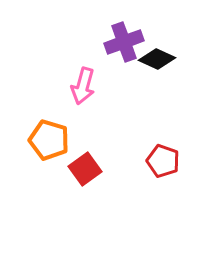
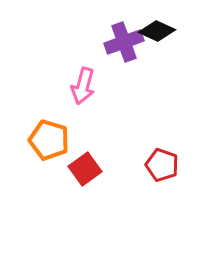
black diamond: moved 28 px up
red pentagon: moved 1 px left, 4 px down
